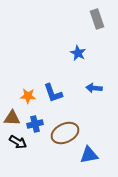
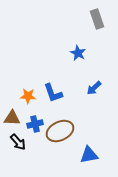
blue arrow: rotated 49 degrees counterclockwise
brown ellipse: moved 5 px left, 2 px up
black arrow: rotated 18 degrees clockwise
